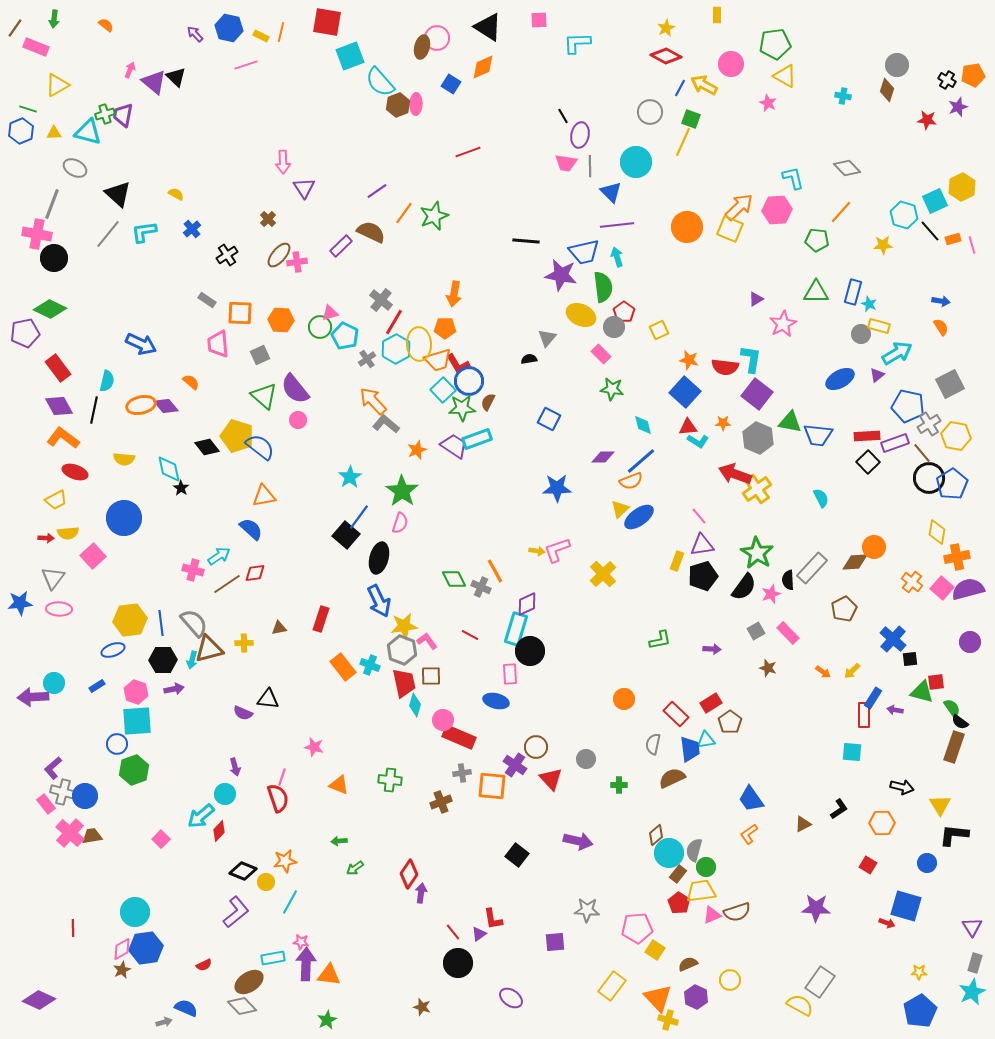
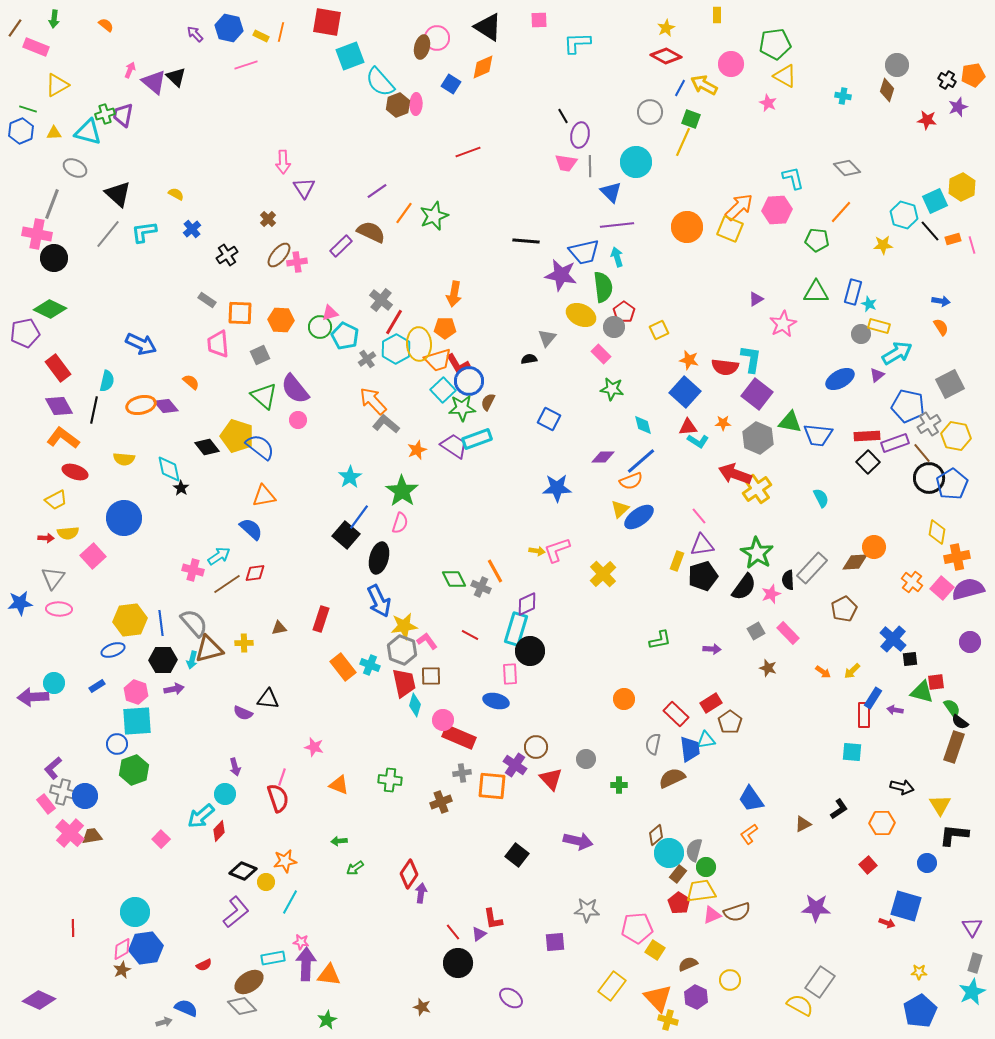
red square at (868, 865): rotated 18 degrees clockwise
